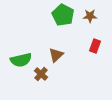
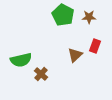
brown star: moved 1 px left, 1 px down
brown triangle: moved 19 px right
